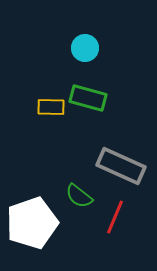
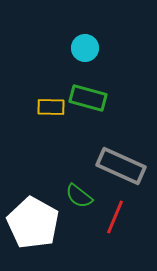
white pentagon: moved 1 px right; rotated 24 degrees counterclockwise
